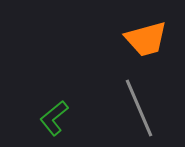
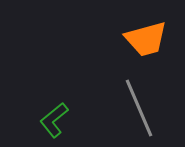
green L-shape: moved 2 px down
